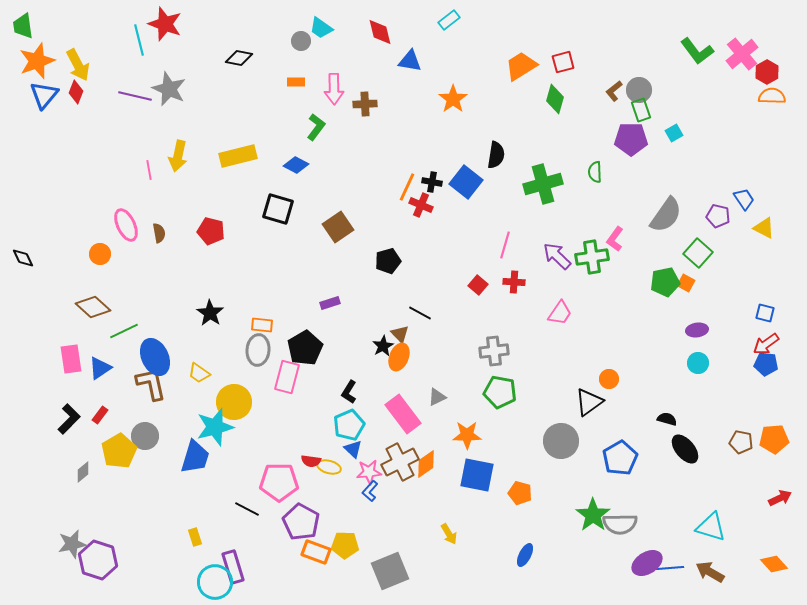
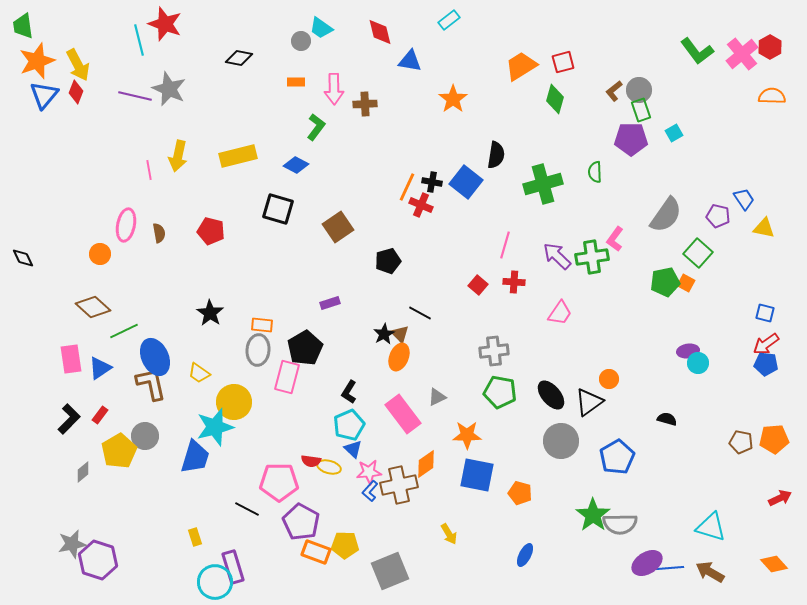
red hexagon at (767, 72): moved 3 px right, 25 px up
pink ellipse at (126, 225): rotated 36 degrees clockwise
yellow triangle at (764, 228): rotated 15 degrees counterclockwise
purple ellipse at (697, 330): moved 9 px left, 21 px down
black star at (383, 346): moved 1 px right, 12 px up
black ellipse at (685, 449): moved 134 px left, 54 px up
blue pentagon at (620, 458): moved 3 px left, 1 px up
brown cross at (400, 462): moved 1 px left, 23 px down; rotated 15 degrees clockwise
